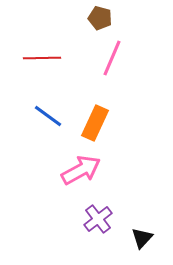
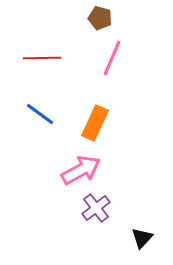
blue line: moved 8 px left, 2 px up
purple cross: moved 2 px left, 11 px up
